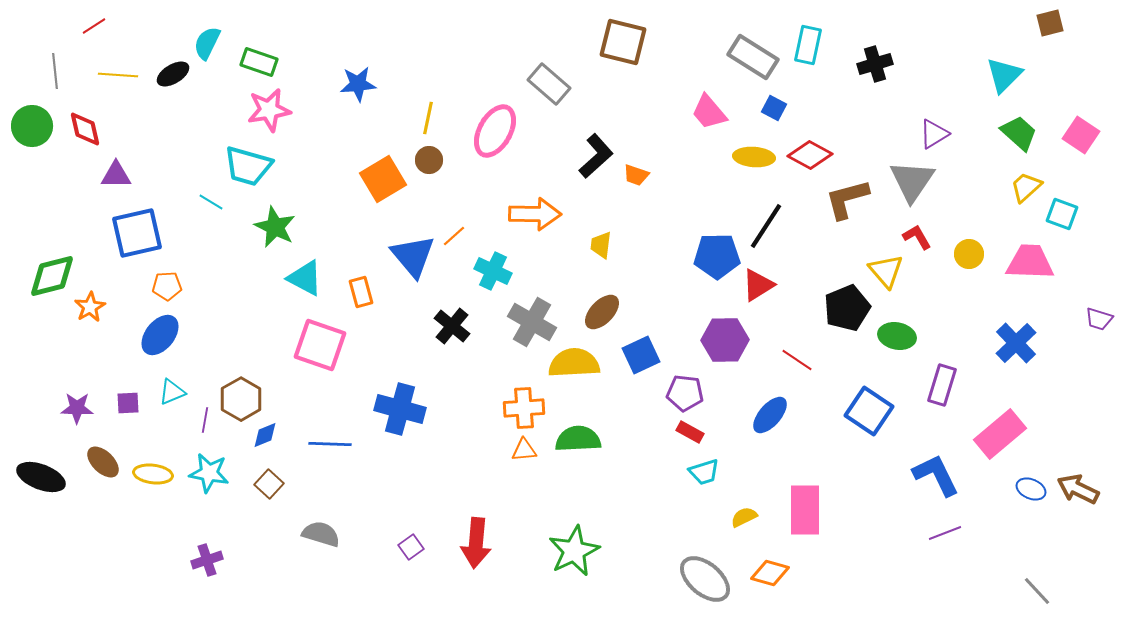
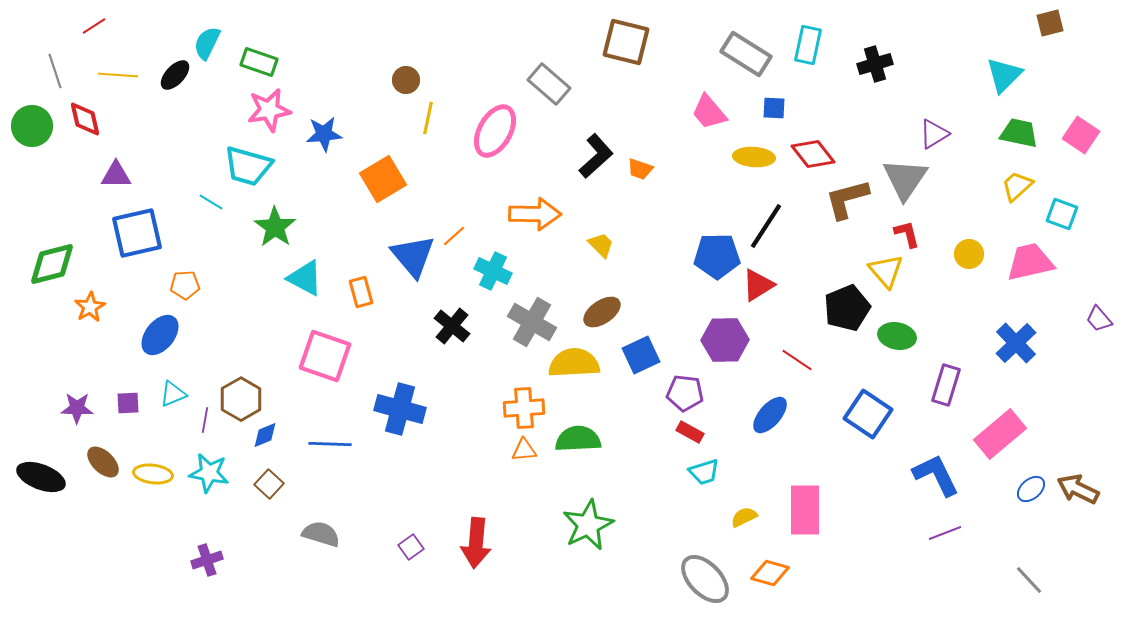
brown square at (623, 42): moved 3 px right
gray rectangle at (753, 57): moved 7 px left, 3 px up
gray line at (55, 71): rotated 12 degrees counterclockwise
black ellipse at (173, 74): moved 2 px right, 1 px down; rotated 16 degrees counterclockwise
blue star at (358, 84): moved 34 px left, 50 px down
blue square at (774, 108): rotated 25 degrees counterclockwise
red diamond at (85, 129): moved 10 px up
green trapezoid at (1019, 133): rotated 30 degrees counterclockwise
red diamond at (810, 155): moved 3 px right, 1 px up; rotated 24 degrees clockwise
brown circle at (429, 160): moved 23 px left, 80 px up
orange trapezoid at (636, 175): moved 4 px right, 6 px up
gray triangle at (912, 181): moved 7 px left, 2 px up
yellow trapezoid at (1026, 187): moved 9 px left, 1 px up
green star at (275, 227): rotated 9 degrees clockwise
red L-shape at (917, 237): moved 10 px left, 3 px up; rotated 16 degrees clockwise
yellow trapezoid at (601, 245): rotated 128 degrees clockwise
pink trapezoid at (1030, 262): rotated 15 degrees counterclockwise
green diamond at (52, 276): moved 12 px up
orange pentagon at (167, 286): moved 18 px right, 1 px up
brown ellipse at (602, 312): rotated 12 degrees clockwise
purple trapezoid at (1099, 319): rotated 32 degrees clockwise
pink square at (320, 345): moved 5 px right, 11 px down
purple rectangle at (942, 385): moved 4 px right
cyan triangle at (172, 392): moved 1 px right, 2 px down
blue square at (869, 411): moved 1 px left, 3 px down
blue ellipse at (1031, 489): rotated 64 degrees counterclockwise
green star at (574, 551): moved 14 px right, 26 px up
gray ellipse at (705, 579): rotated 6 degrees clockwise
gray line at (1037, 591): moved 8 px left, 11 px up
